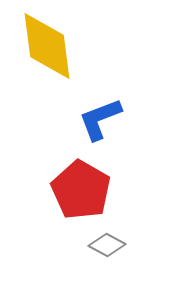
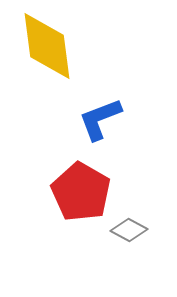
red pentagon: moved 2 px down
gray diamond: moved 22 px right, 15 px up
